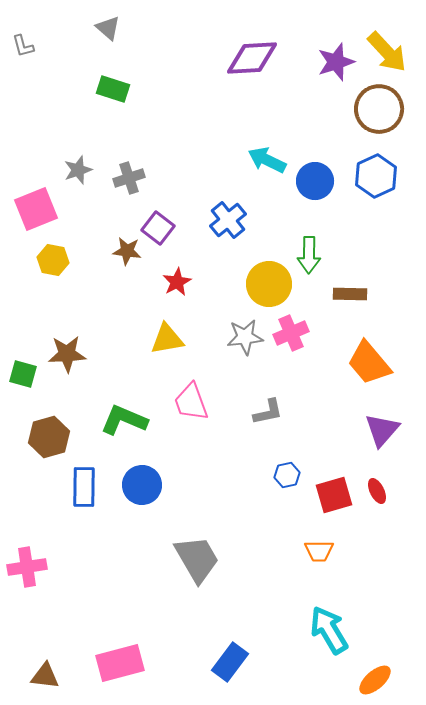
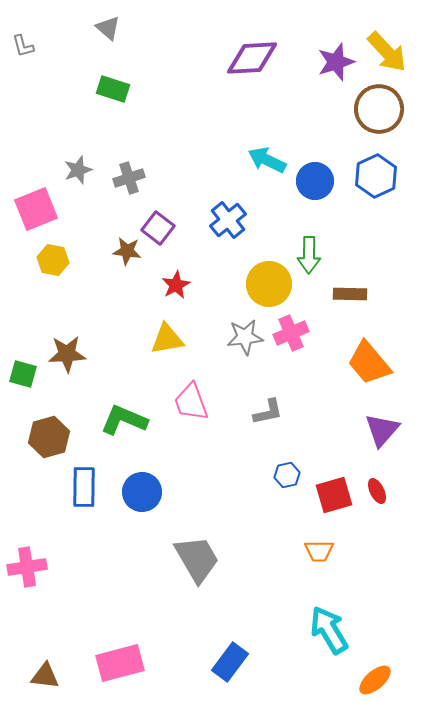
red star at (177, 282): moved 1 px left, 3 px down
blue circle at (142, 485): moved 7 px down
